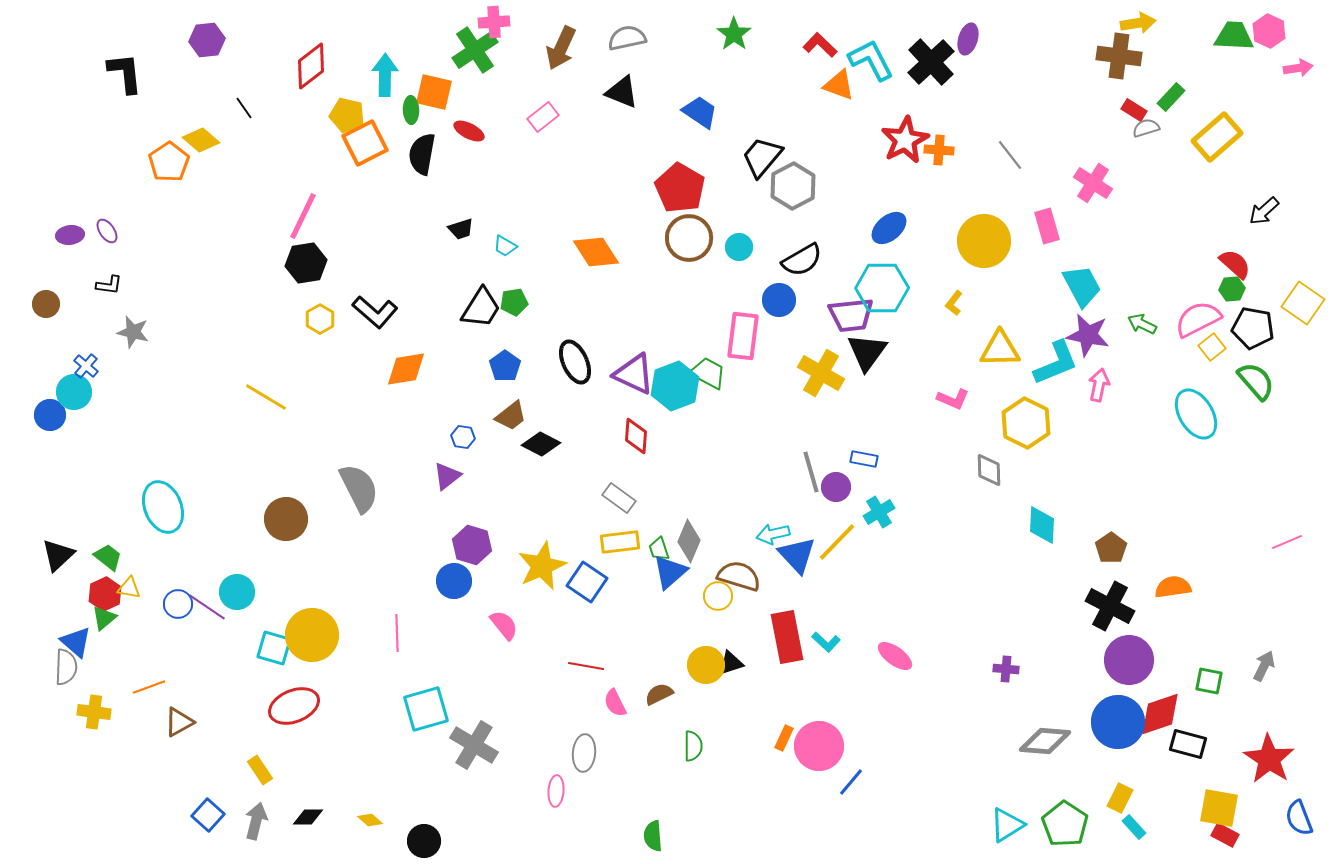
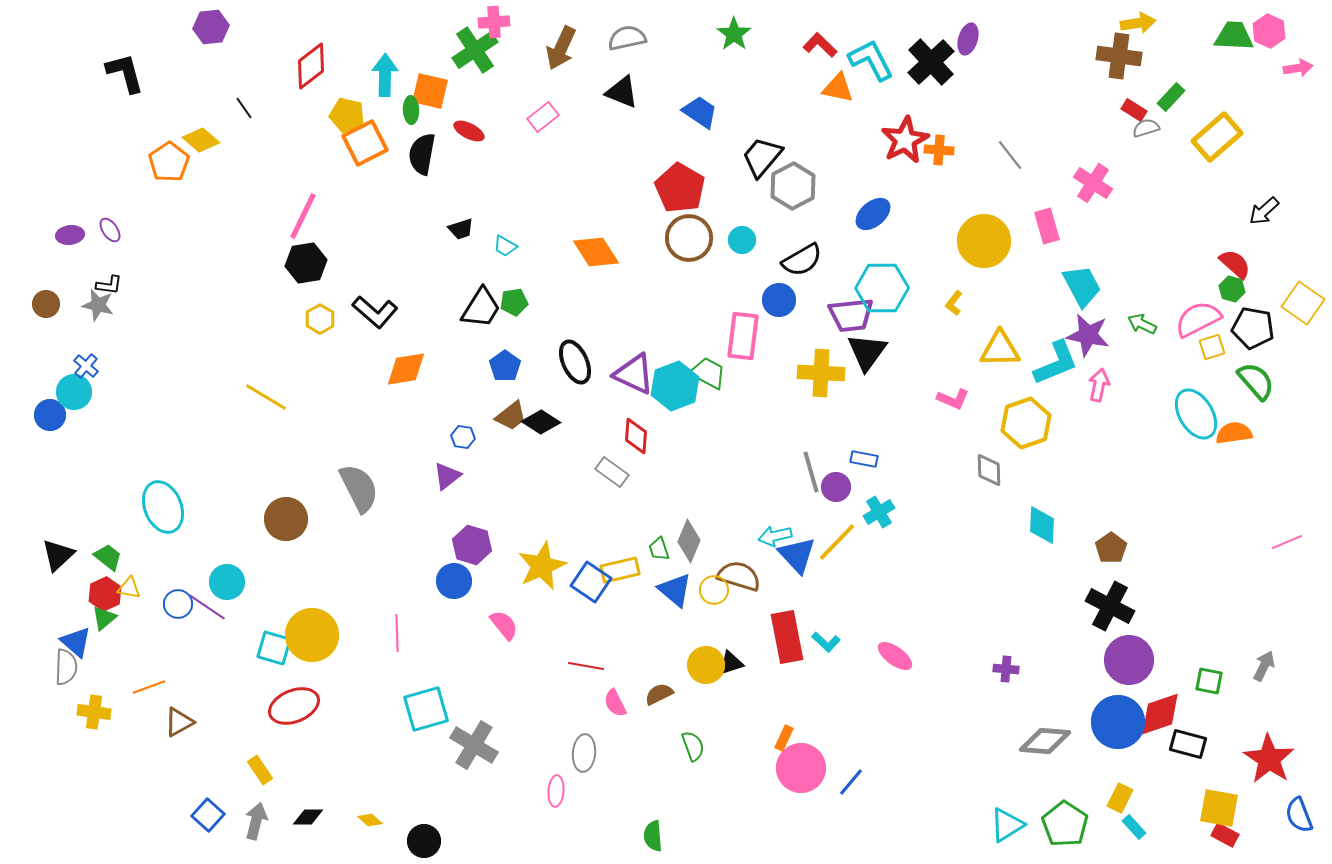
purple hexagon at (207, 40): moved 4 px right, 13 px up
black L-shape at (125, 73): rotated 9 degrees counterclockwise
orange triangle at (839, 85): moved 1 px left, 3 px down; rotated 8 degrees counterclockwise
orange square at (434, 92): moved 4 px left, 1 px up
blue ellipse at (889, 228): moved 16 px left, 14 px up
purple ellipse at (107, 231): moved 3 px right, 1 px up
cyan circle at (739, 247): moved 3 px right, 7 px up
green hexagon at (1232, 289): rotated 20 degrees clockwise
gray star at (133, 332): moved 35 px left, 27 px up
yellow square at (1212, 347): rotated 20 degrees clockwise
yellow cross at (821, 373): rotated 27 degrees counterclockwise
yellow hexagon at (1026, 423): rotated 15 degrees clockwise
black diamond at (541, 444): moved 22 px up; rotated 6 degrees clockwise
gray rectangle at (619, 498): moved 7 px left, 26 px up
cyan arrow at (773, 534): moved 2 px right, 2 px down
yellow rectangle at (620, 542): moved 28 px down; rotated 6 degrees counterclockwise
blue triangle at (670, 572): moved 5 px right, 18 px down; rotated 39 degrees counterclockwise
blue square at (587, 582): moved 4 px right
orange semicircle at (1173, 587): moved 61 px right, 154 px up
cyan circle at (237, 592): moved 10 px left, 10 px up
yellow circle at (718, 596): moved 4 px left, 6 px up
green semicircle at (693, 746): rotated 20 degrees counterclockwise
pink circle at (819, 746): moved 18 px left, 22 px down
blue semicircle at (1299, 818): moved 3 px up
